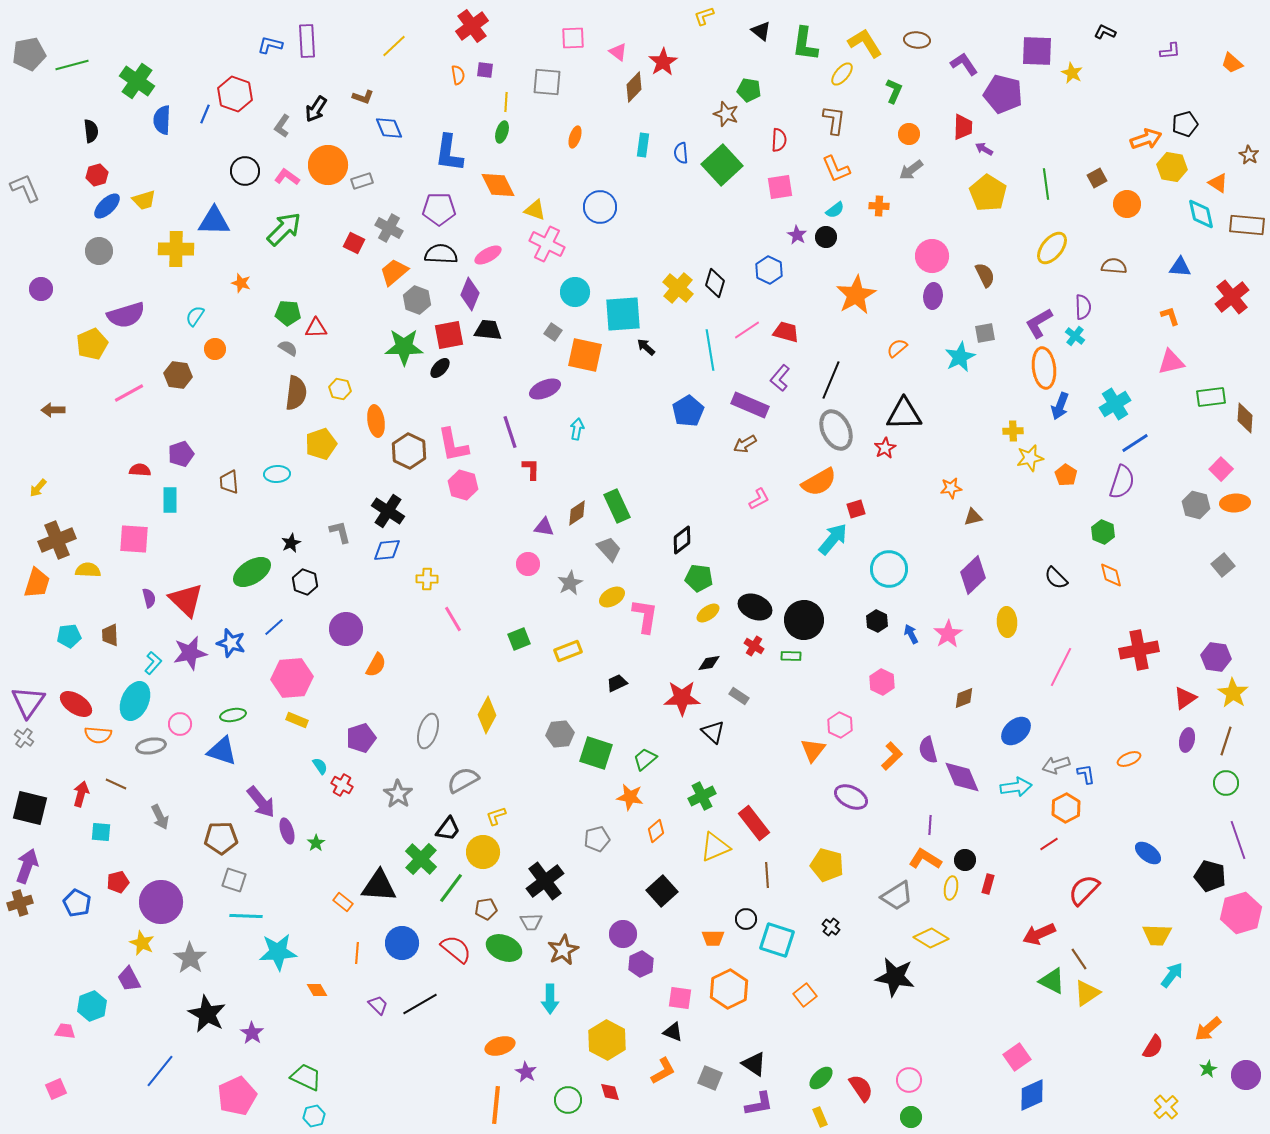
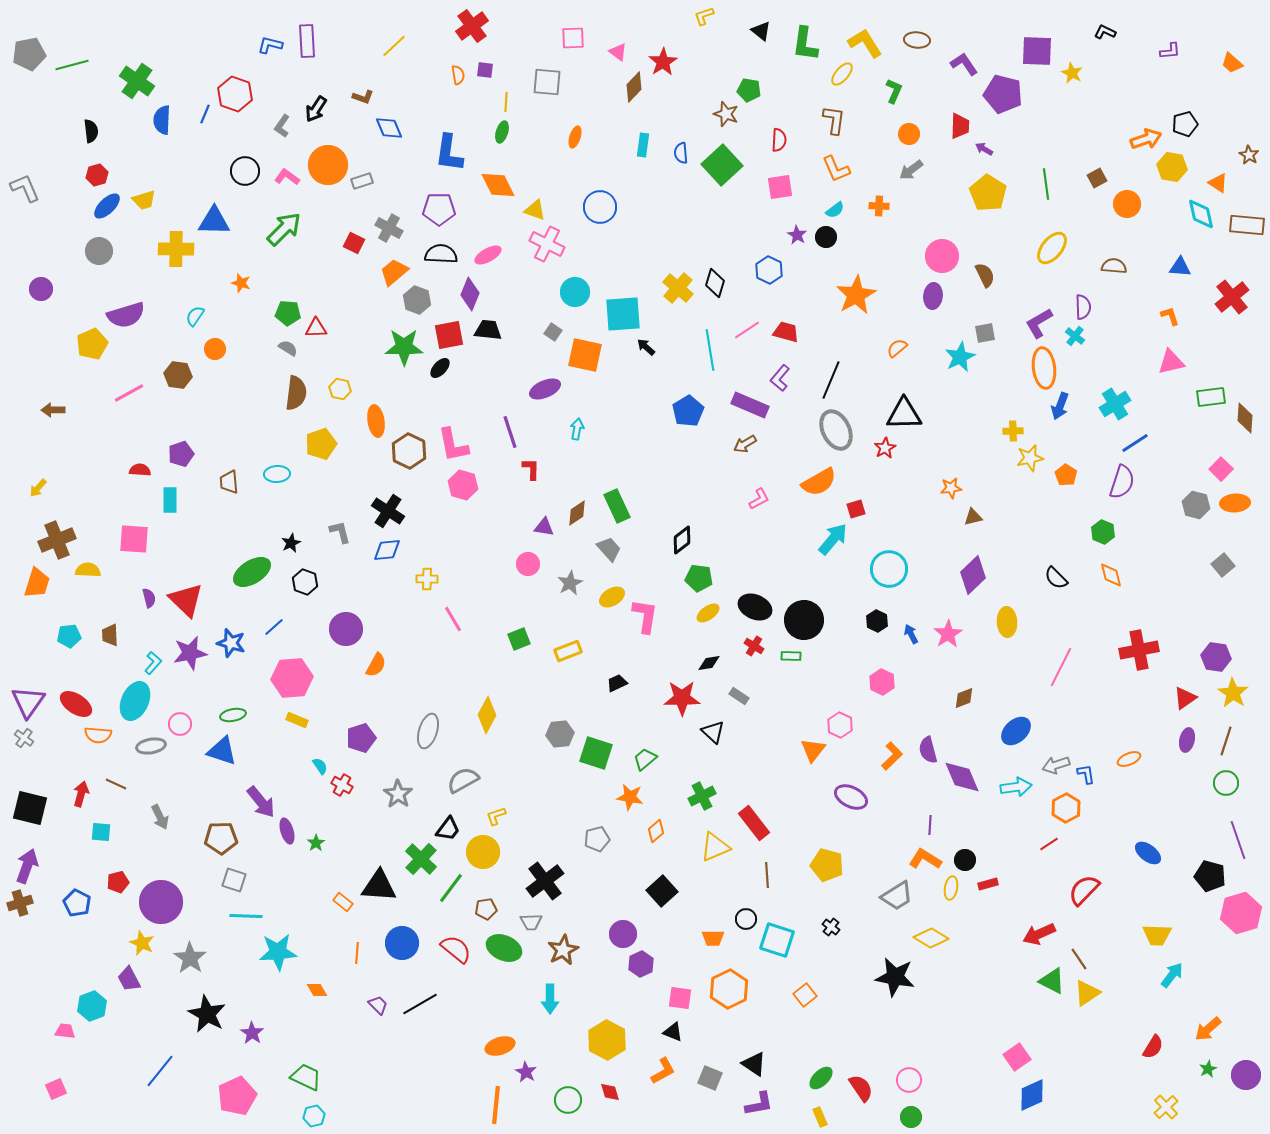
red trapezoid at (963, 127): moved 3 px left, 1 px up
pink circle at (932, 256): moved 10 px right
red rectangle at (988, 884): rotated 60 degrees clockwise
